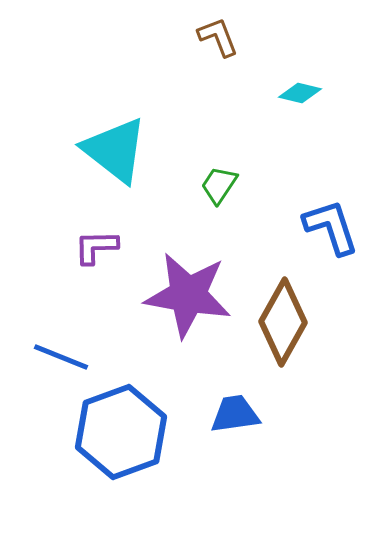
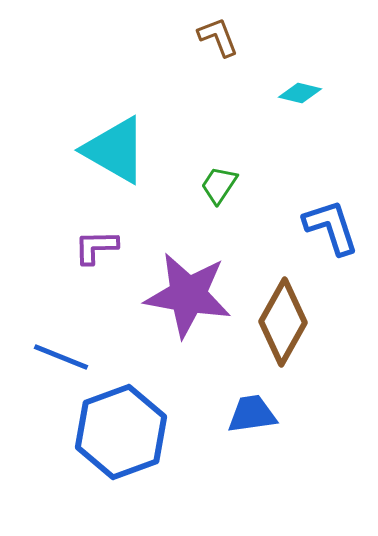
cyan triangle: rotated 8 degrees counterclockwise
blue trapezoid: moved 17 px right
